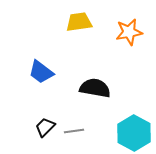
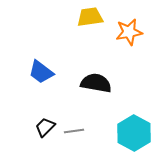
yellow trapezoid: moved 11 px right, 5 px up
black semicircle: moved 1 px right, 5 px up
